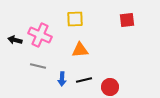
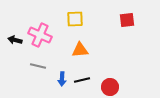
black line: moved 2 px left
